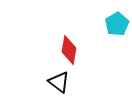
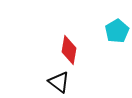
cyan pentagon: moved 7 px down
